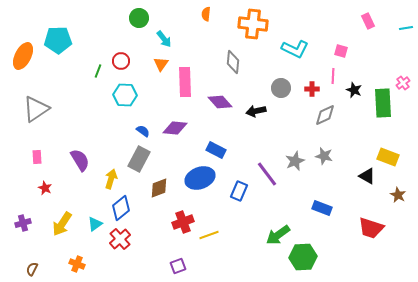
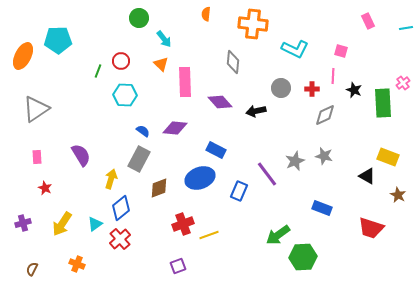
orange triangle at (161, 64): rotated 21 degrees counterclockwise
purple semicircle at (80, 160): moved 1 px right, 5 px up
red cross at (183, 222): moved 2 px down
